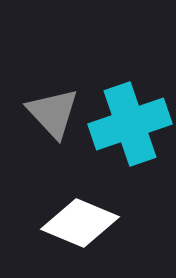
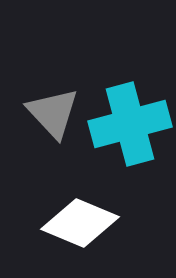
cyan cross: rotated 4 degrees clockwise
